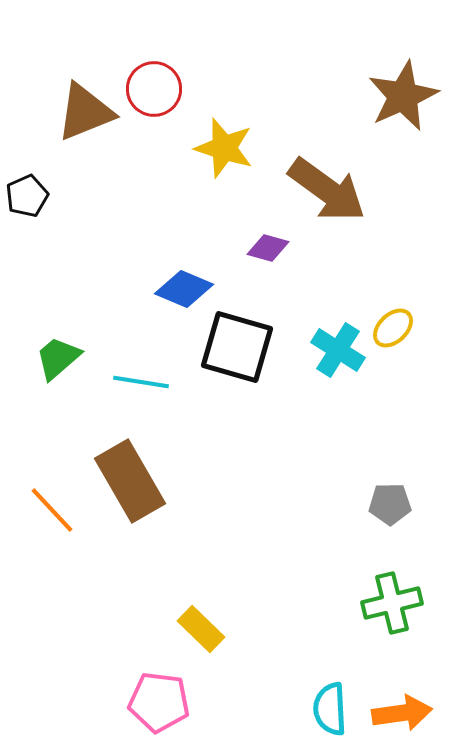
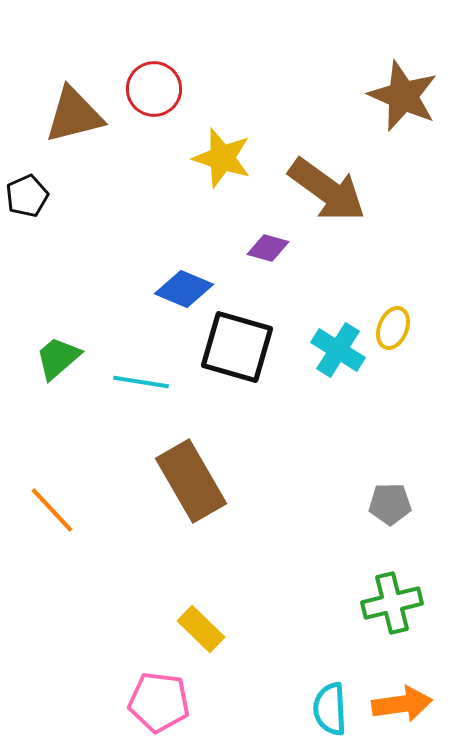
brown star: rotated 24 degrees counterclockwise
brown triangle: moved 11 px left, 3 px down; rotated 8 degrees clockwise
yellow star: moved 2 px left, 10 px down
yellow ellipse: rotated 24 degrees counterclockwise
brown rectangle: moved 61 px right
orange arrow: moved 9 px up
